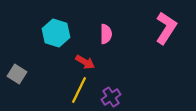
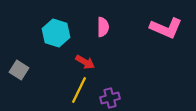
pink L-shape: rotated 80 degrees clockwise
pink semicircle: moved 3 px left, 7 px up
gray square: moved 2 px right, 4 px up
purple cross: moved 1 px left, 1 px down; rotated 18 degrees clockwise
